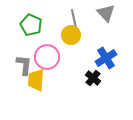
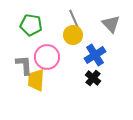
gray triangle: moved 5 px right, 11 px down
gray line: rotated 12 degrees counterclockwise
green pentagon: rotated 15 degrees counterclockwise
yellow circle: moved 2 px right
blue cross: moved 11 px left, 3 px up
gray L-shape: rotated 10 degrees counterclockwise
